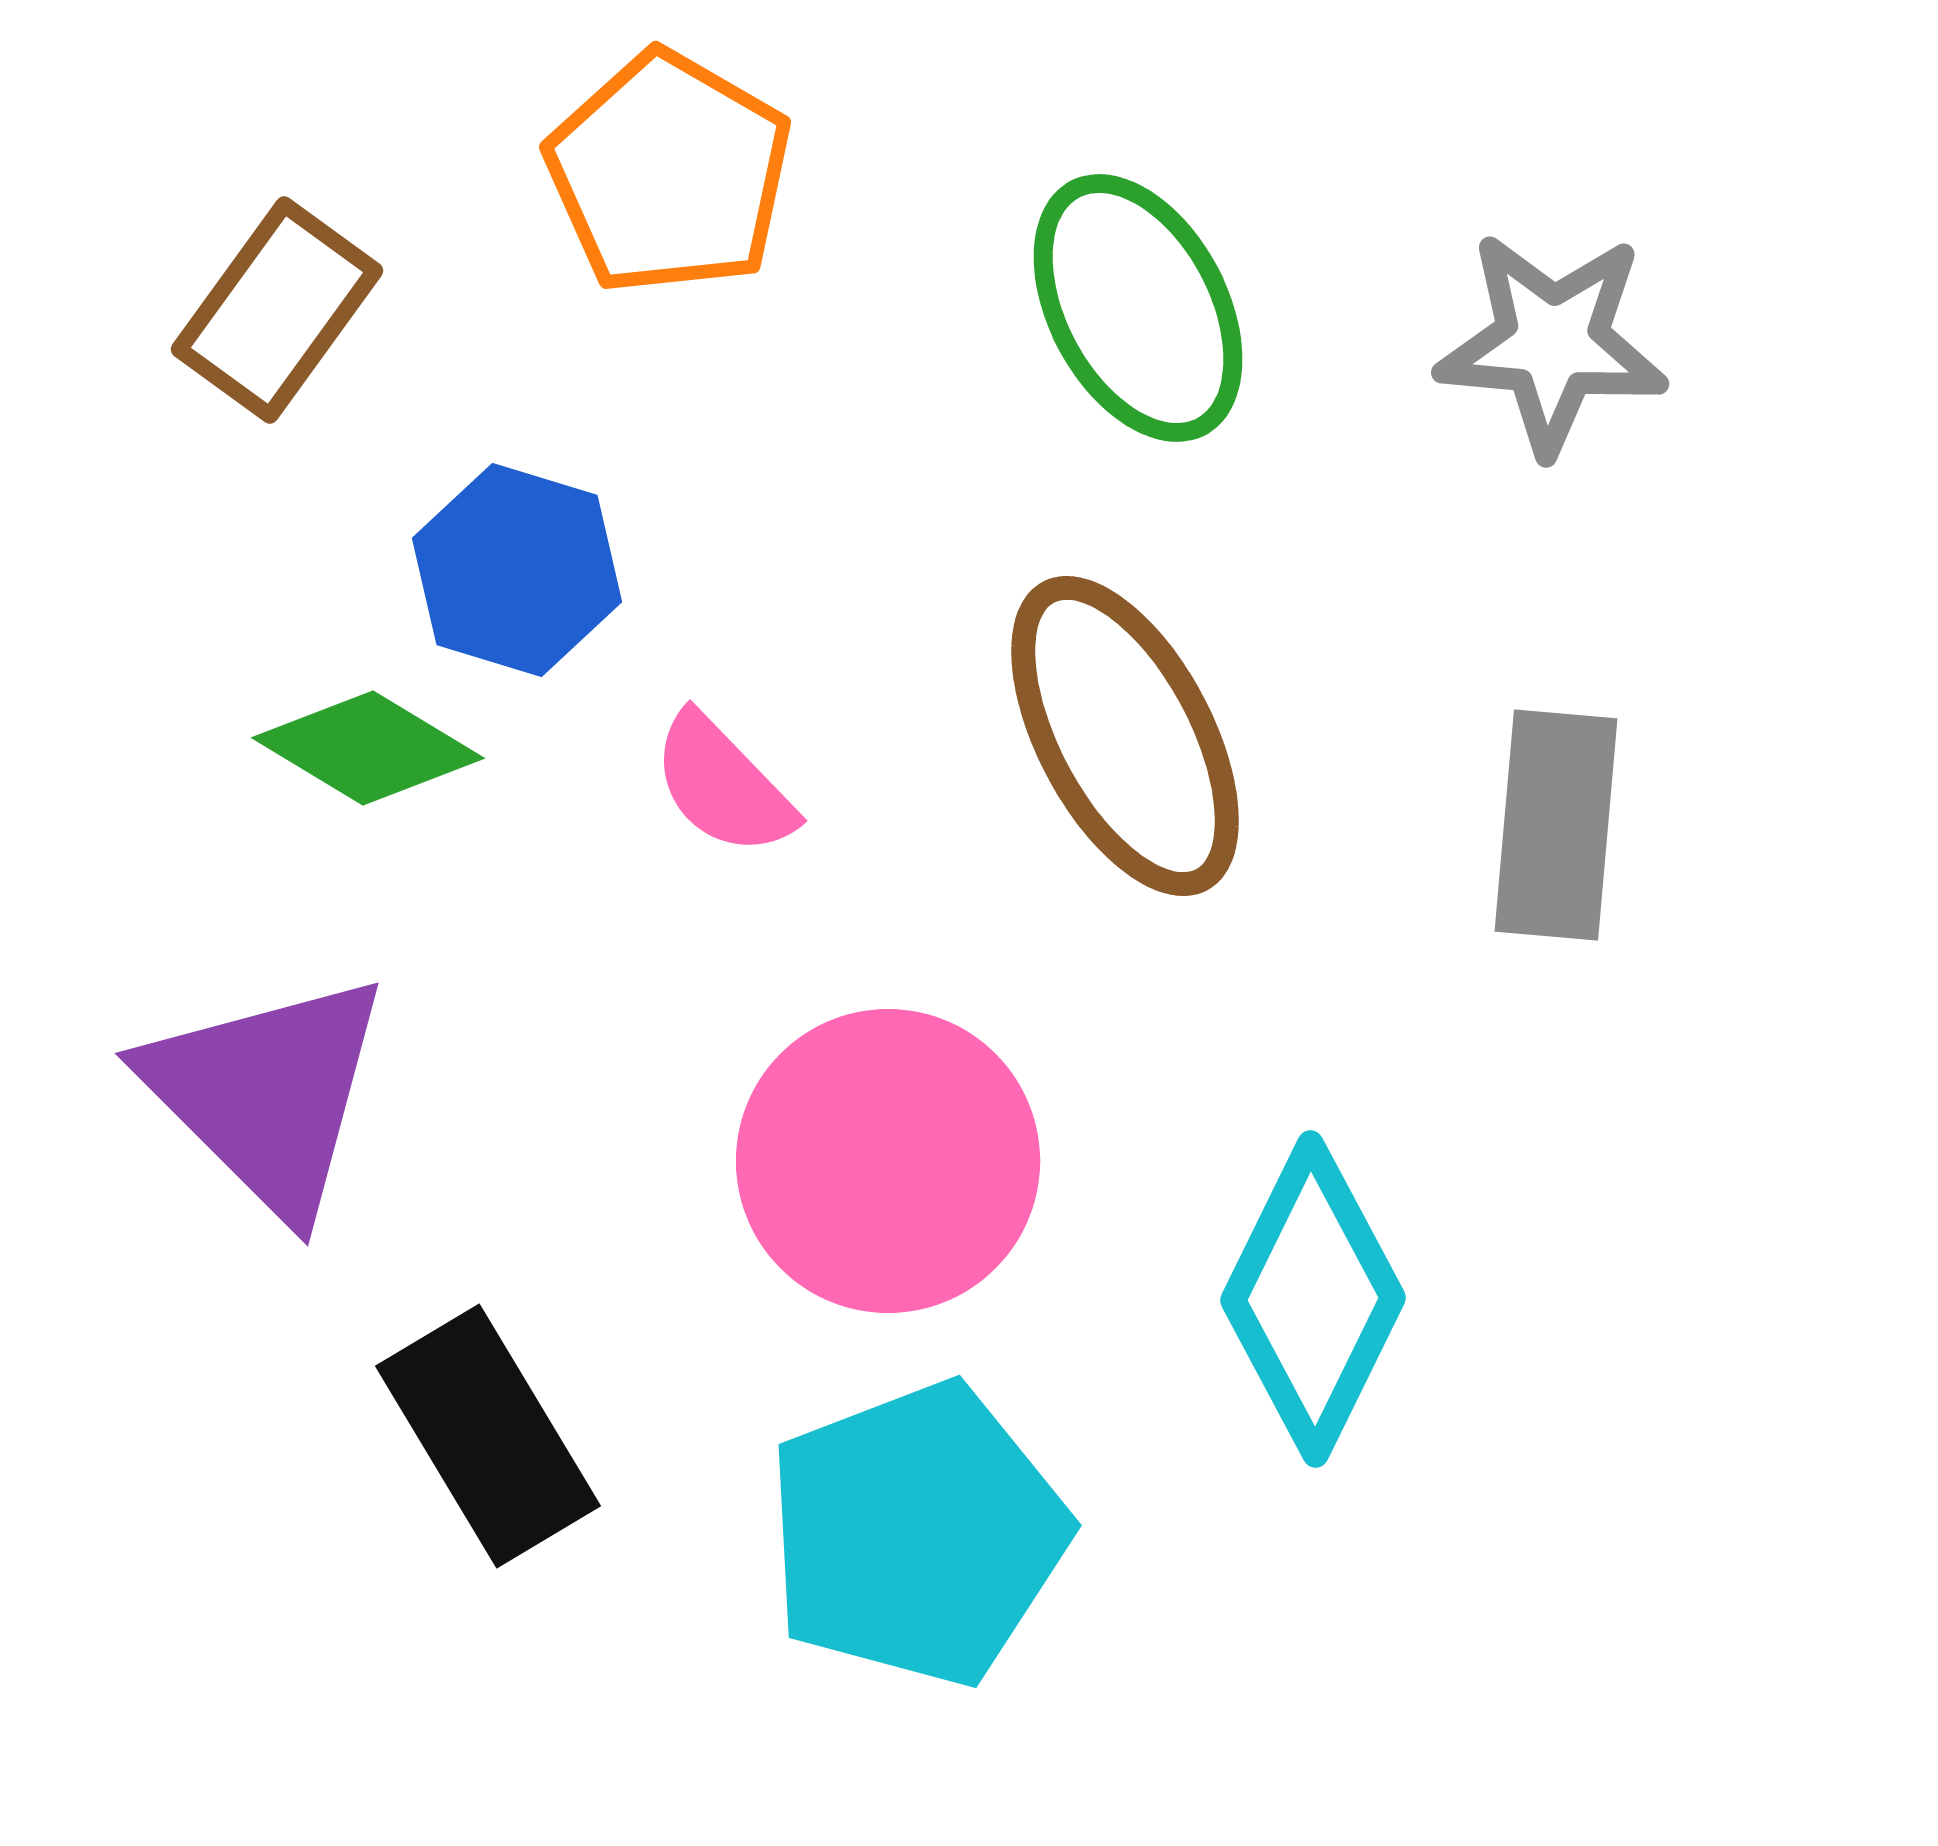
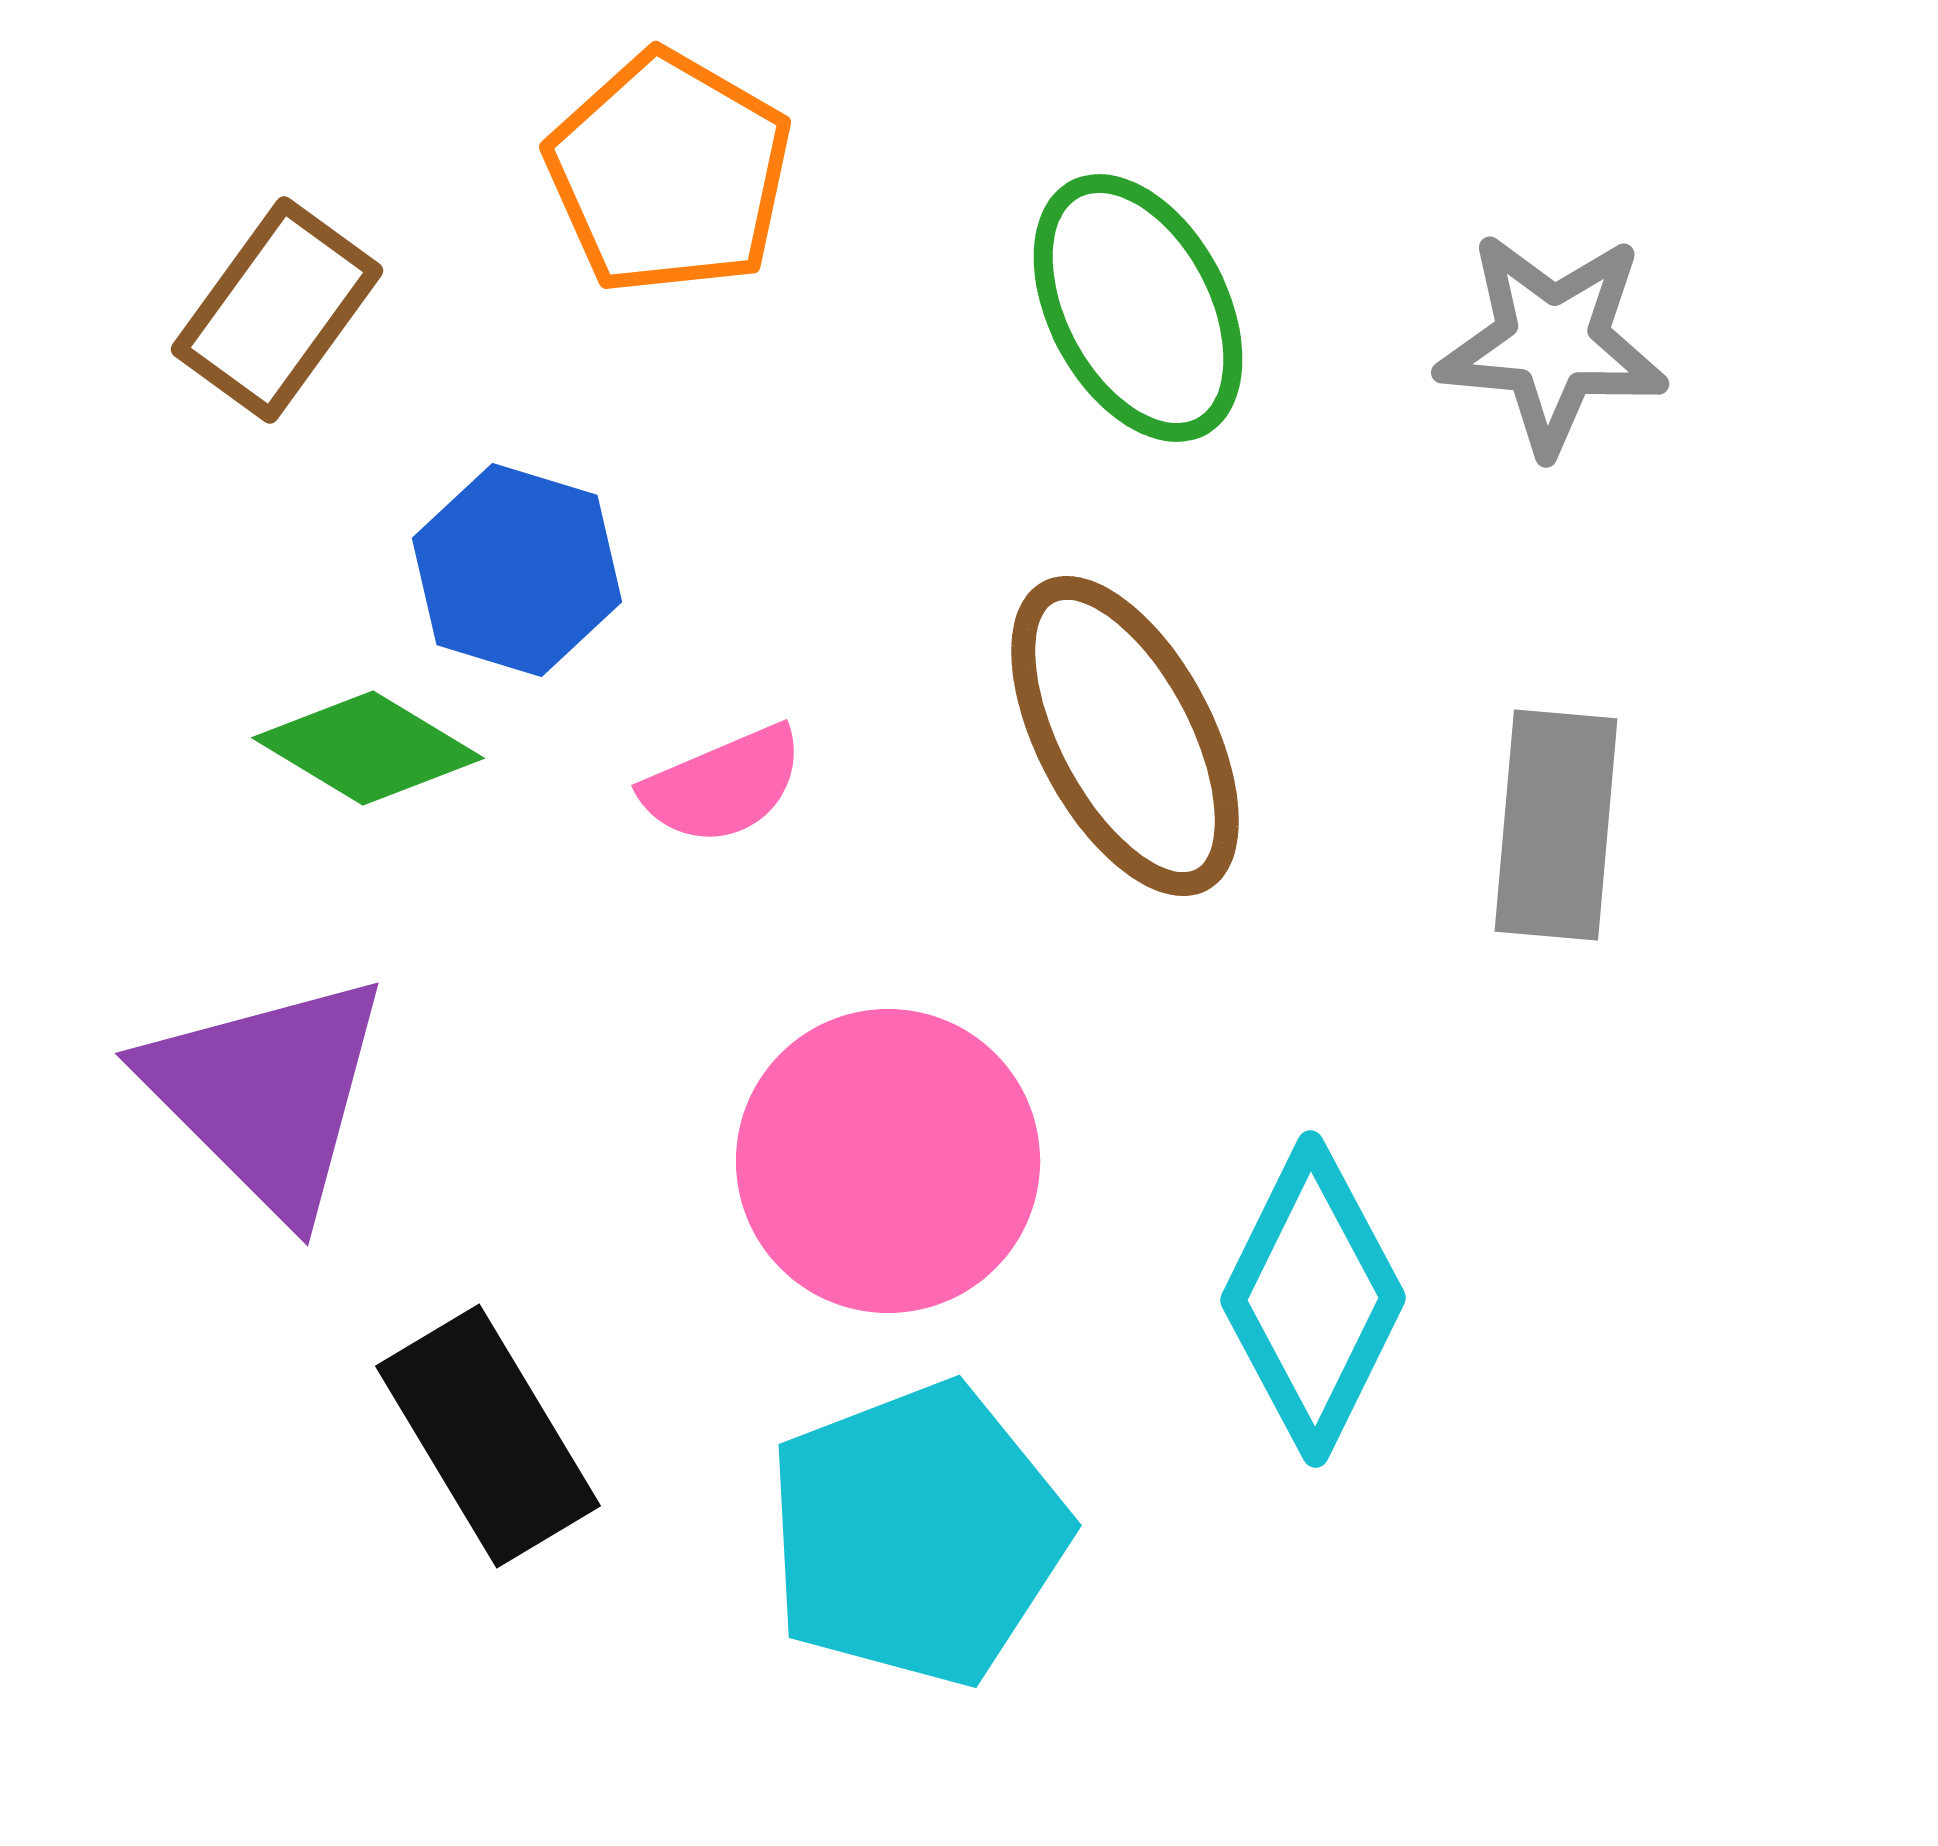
pink semicircle: rotated 69 degrees counterclockwise
